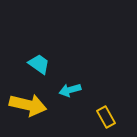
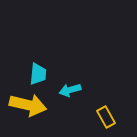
cyan trapezoid: moved 1 px left, 10 px down; rotated 60 degrees clockwise
